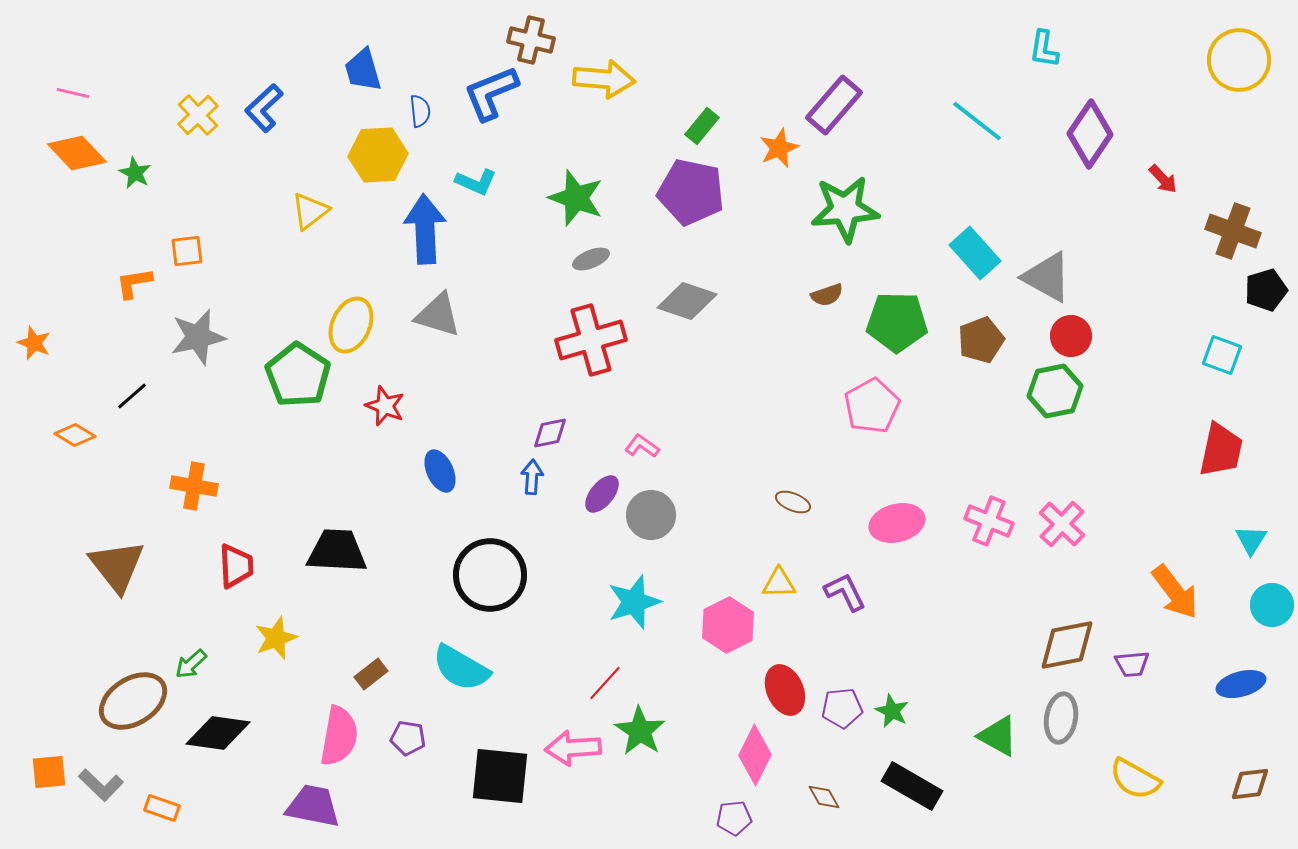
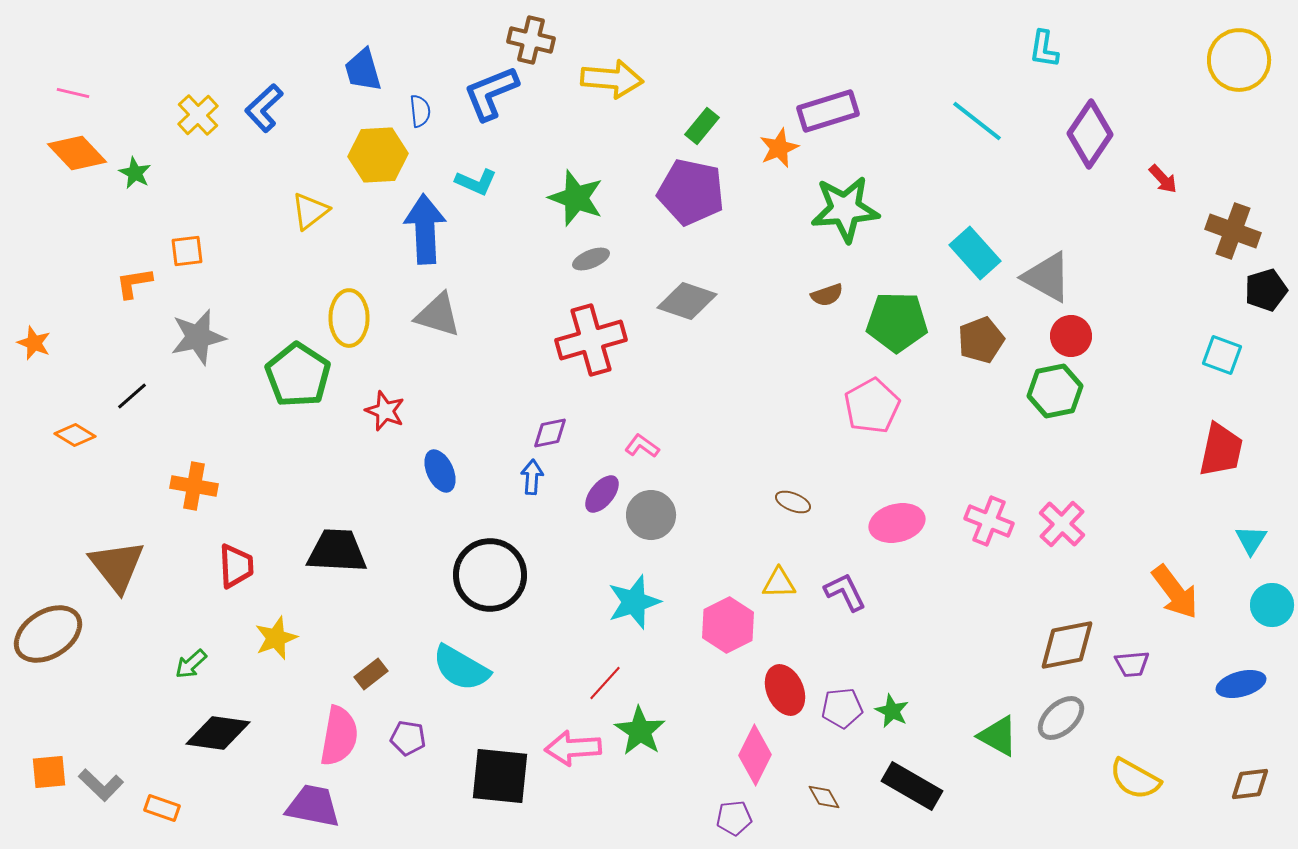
yellow arrow at (604, 79): moved 8 px right
purple rectangle at (834, 105): moved 6 px left, 6 px down; rotated 32 degrees clockwise
yellow ellipse at (351, 325): moved 2 px left, 7 px up; rotated 24 degrees counterclockwise
red star at (385, 406): moved 5 px down
brown ellipse at (133, 701): moved 85 px left, 67 px up
gray ellipse at (1061, 718): rotated 39 degrees clockwise
